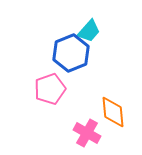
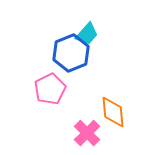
cyan trapezoid: moved 2 px left, 3 px down
pink pentagon: rotated 8 degrees counterclockwise
pink cross: rotated 16 degrees clockwise
